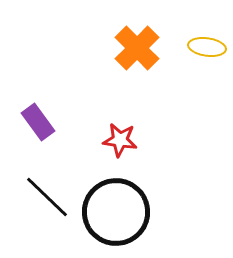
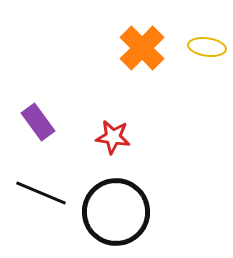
orange cross: moved 5 px right
red star: moved 7 px left, 3 px up
black line: moved 6 px left, 4 px up; rotated 21 degrees counterclockwise
